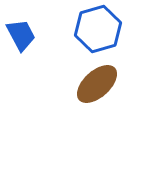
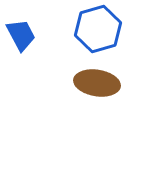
brown ellipse: moved 1 px up; rotated 51 degrees clockwise
